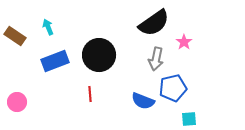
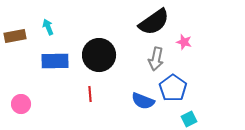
black semicircle: moved 1 px up
brown rectangle: rotated 45 degrees counterclockwise
pink star: rotated 21 degrees counterclockwise
blue rectangle: rotated 20 degrees clockwise
blue pentagon: rotated 24 degrees counterclockwise
pink circle: moved 4 px right, 2 px down
cyan square: rotated 21 degrees counterclockwise
